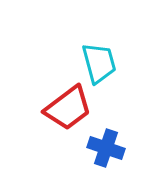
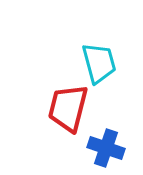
red trapezoid: rotated 141 degrees clockwise
